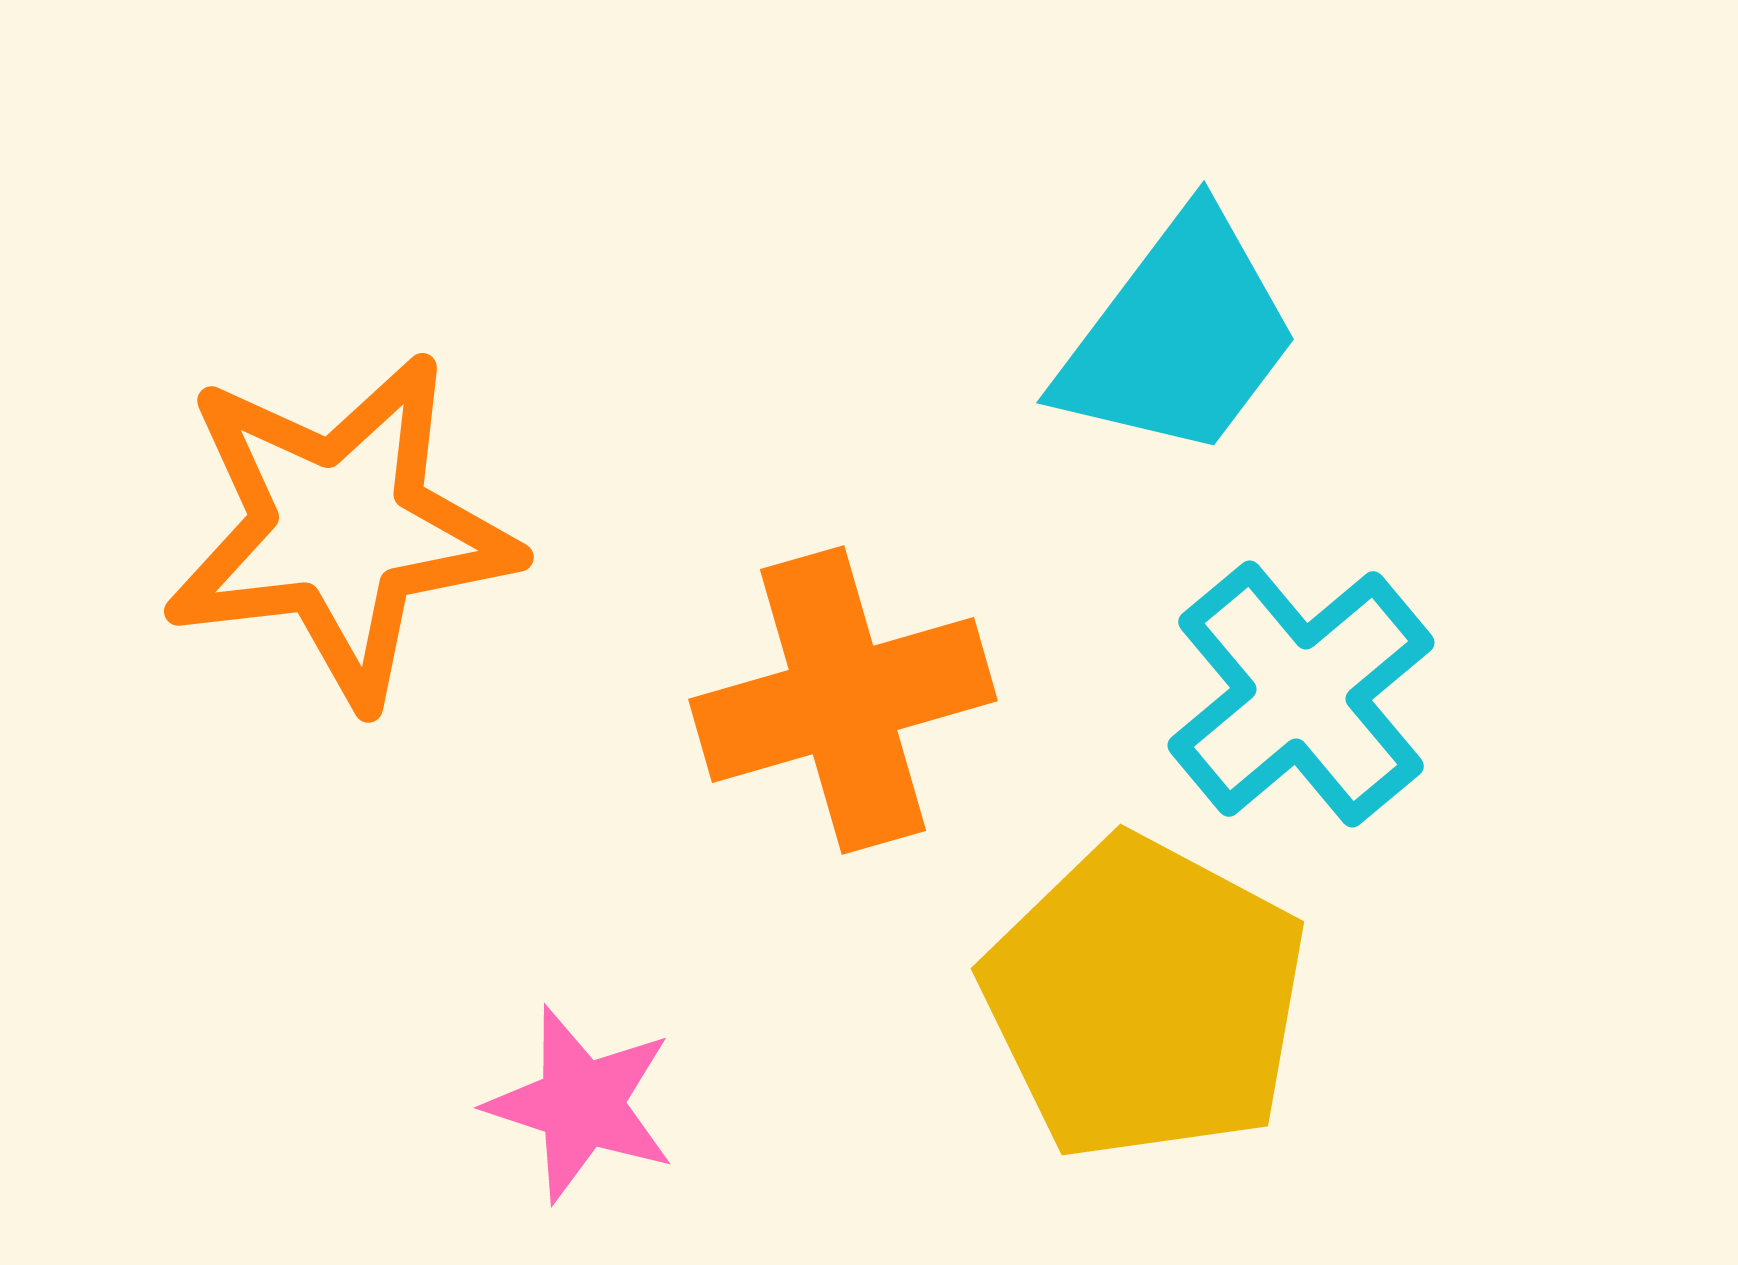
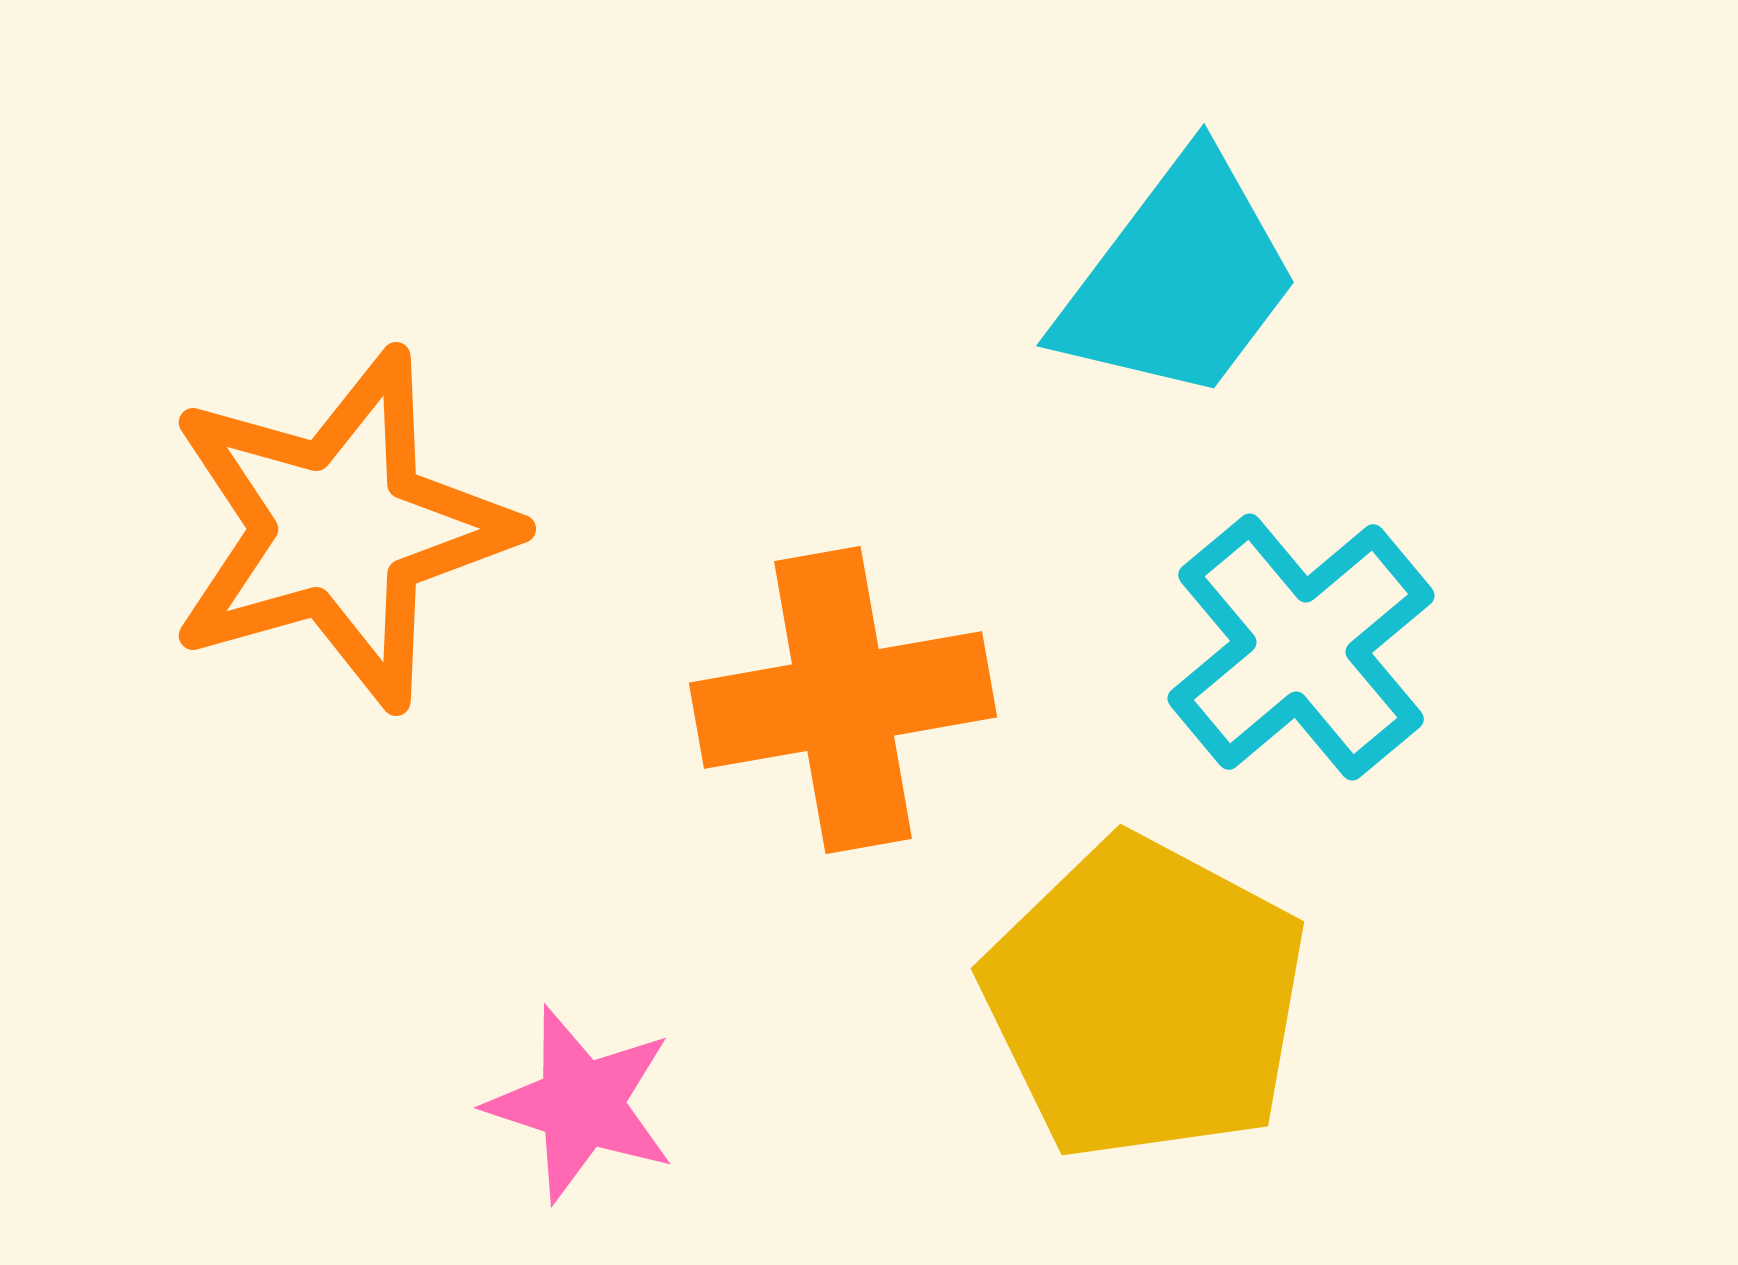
cyan trapezoid: moved 57 px up
orange star: rotated 9 degrees counterclockwise
cyan cross: moved 47 px up
orange cross: rotated 6 degrees clockwise
